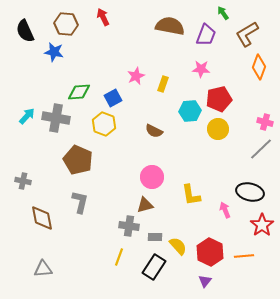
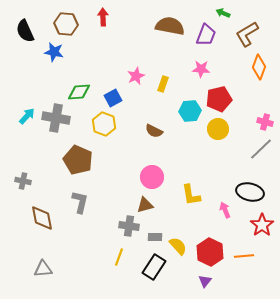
green arrow at (223, 13): rotated 32 degrees counterclockwise
red arrow at (103, 17): rotated 24 degrees clockwise
